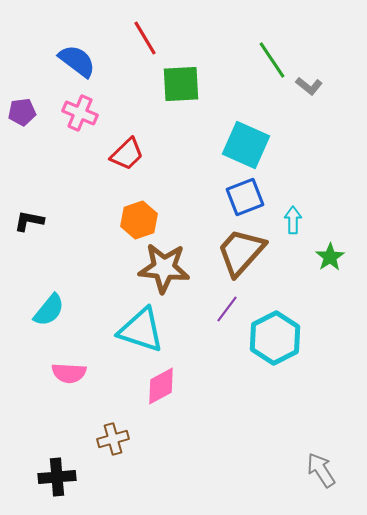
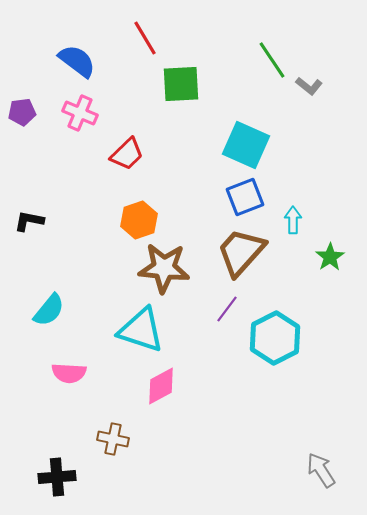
brown cross: rotated 28 degrees clockwise
